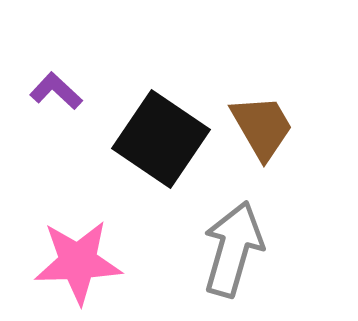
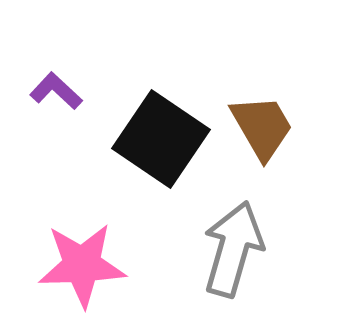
pink star: moved 4 px right, 3 px down
